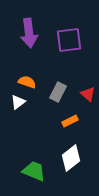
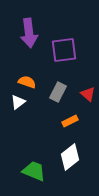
purple square: moved 5 px left, 10 px down
white diamond: moved 1 px left, 1 px up
